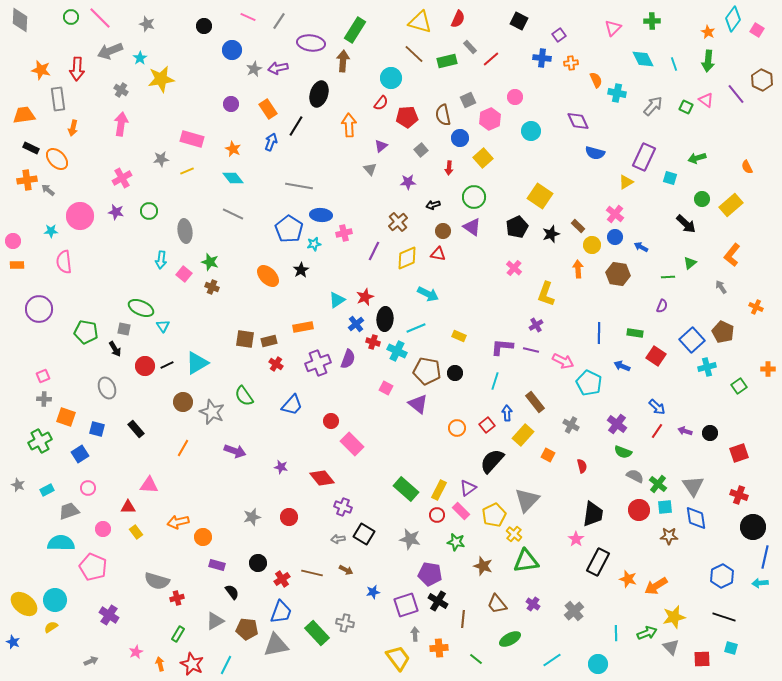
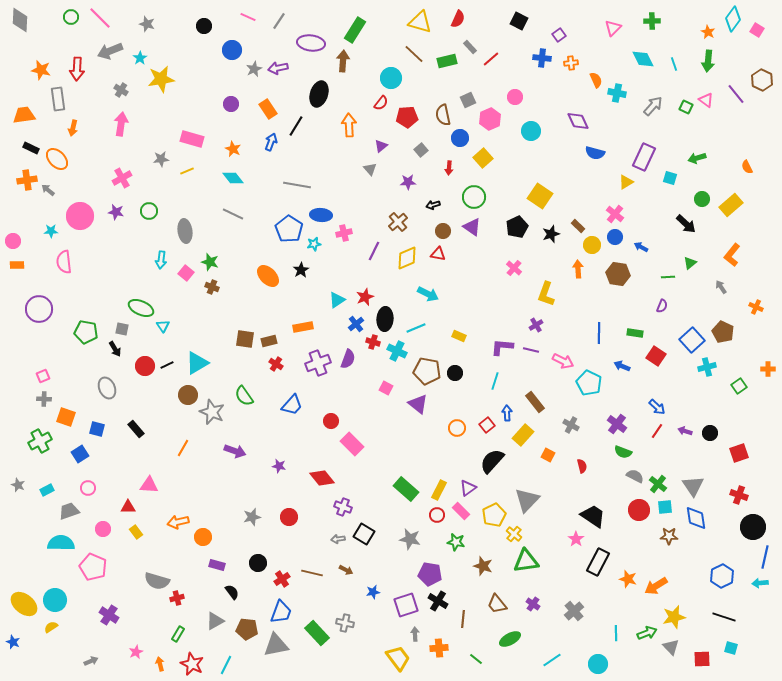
gray line at (299, 186): moved 2 px left, 1 px up
pink square at (184, 274): moved 2 px right, 1 px up
gray square at (124, 329): moved 2 px left
brown circle at (183, 402): moved 5 px right, 7 px up
purple star at (281, 467): moved 2 px left, 1 px up
black trapezoid at (593, 514): moved 2 px down; rotated 64 degrees counterclockwise
